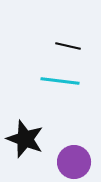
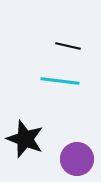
purple circle: moved 3 px right, 3 px up
